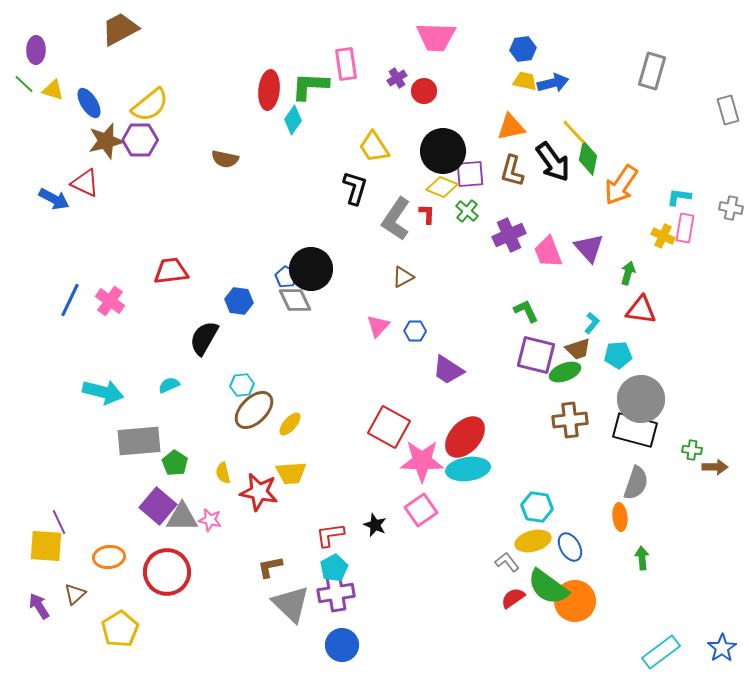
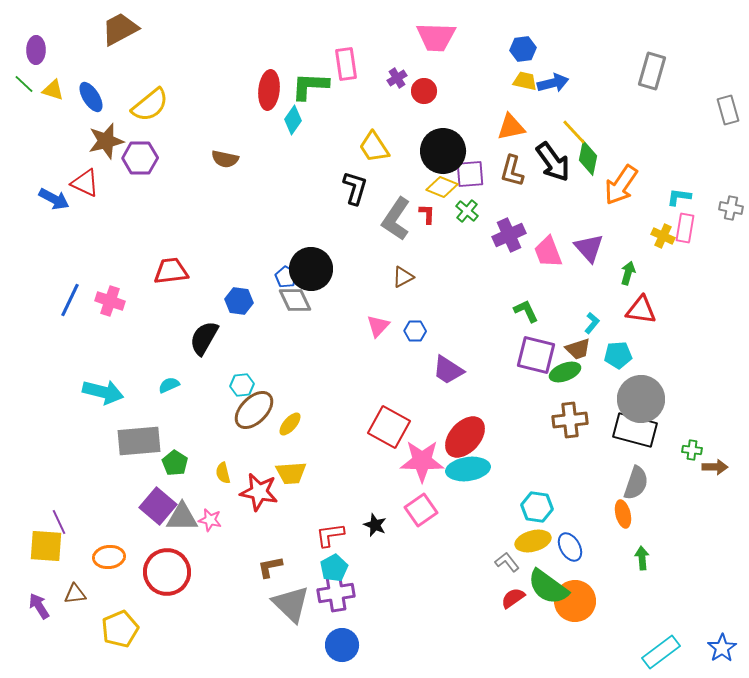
blue ellipse at (89, 103): moved 2 px right, 6 px up
purple hexagon at (140, 140): moved 18 px down
pink cross at (110, 301): rotated 16 degrees counterclockwise
orange ellipse at (620, 517): moved 3 px right, 3 px up; rotated 8 degrees counterclockwise
brown triangle at (75, 594): rotated 35 degrees clockwise
yellow pentagon at (120, 629): rotated 9 degrees clockwise
